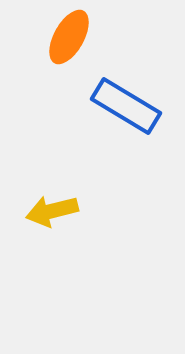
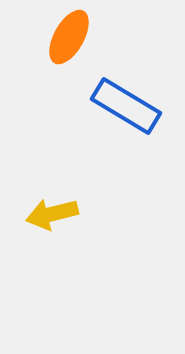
yellow arrow: moved 3 px down
